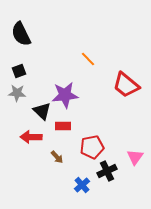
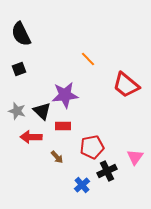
black square: moved 2 px up
gray star: moved 18 px down; rotated 12 degrees clockwise
